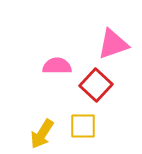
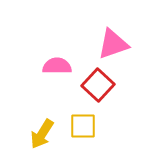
red square: moved 2 px right
